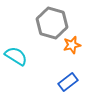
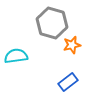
cyan semicircle: rotated 40 degrees counterclockwise
